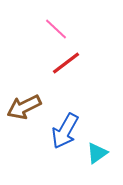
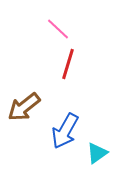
pink line: moved 2 px right
red line: moved 2 px right, 1 px down; rotated 36 degrees counterclockwise
brown arrow: rotated 12 degrees counterclockwise
